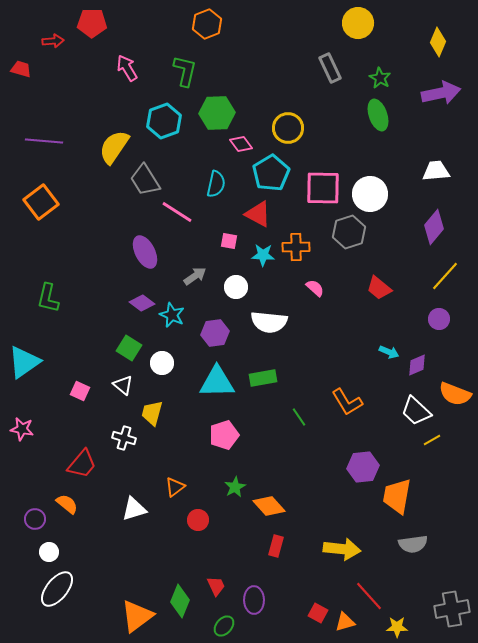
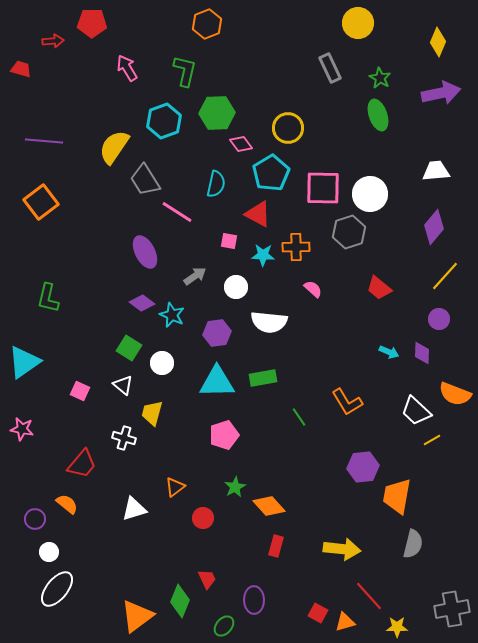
pink semicircle at (315, 288): moved 2 px left, 1 px down
purple hexagon at (215, 333): moved 2 px right
purple diamond at (417, 365): moved 5 px right, 12 px up; rotated 65 degrees counterclockwise
red circle at (198, 520): moved 5 px right, 2 px up
gray semicircle at (413, 544): rotated 68 degrees counterclockwise
red trapezoid at (216, 586): moved 9 px left, 7 px up
